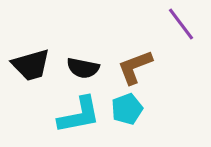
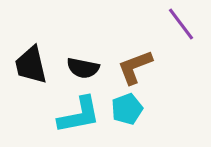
black trapezoid: rotated 93 degrees clockwise
